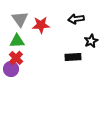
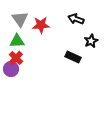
black arrow: rotated 28 degrees clockwise
black rectangle: rotated 28 degrees clockwise
